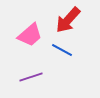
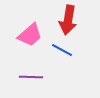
red arrow: rotated 32 degrees counterclockwise
purple line: rotated 20 degrees clockwise
